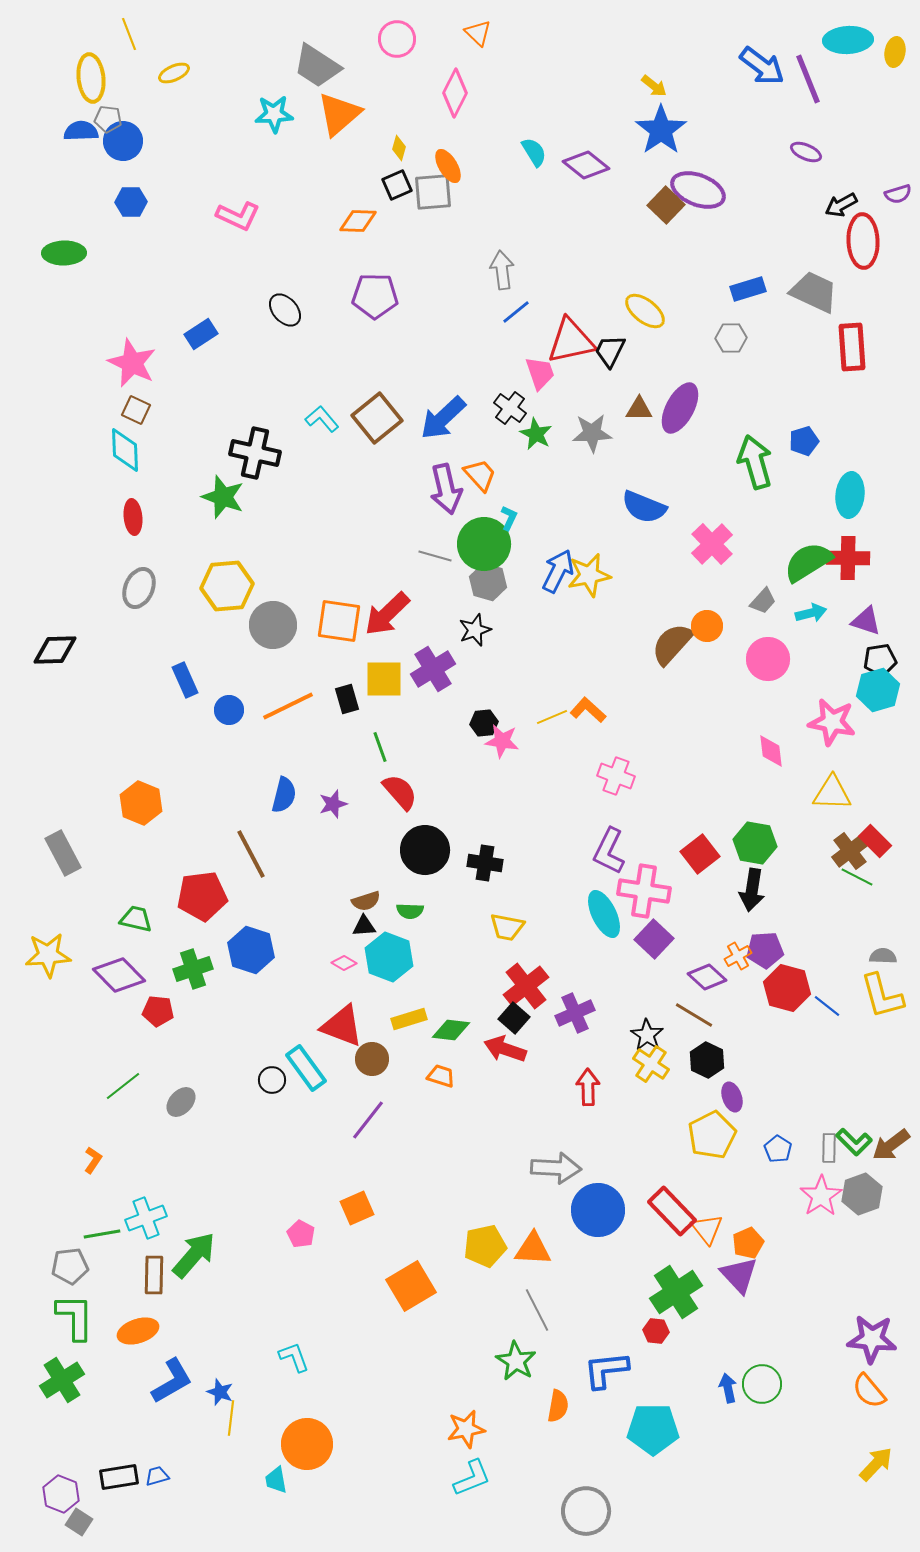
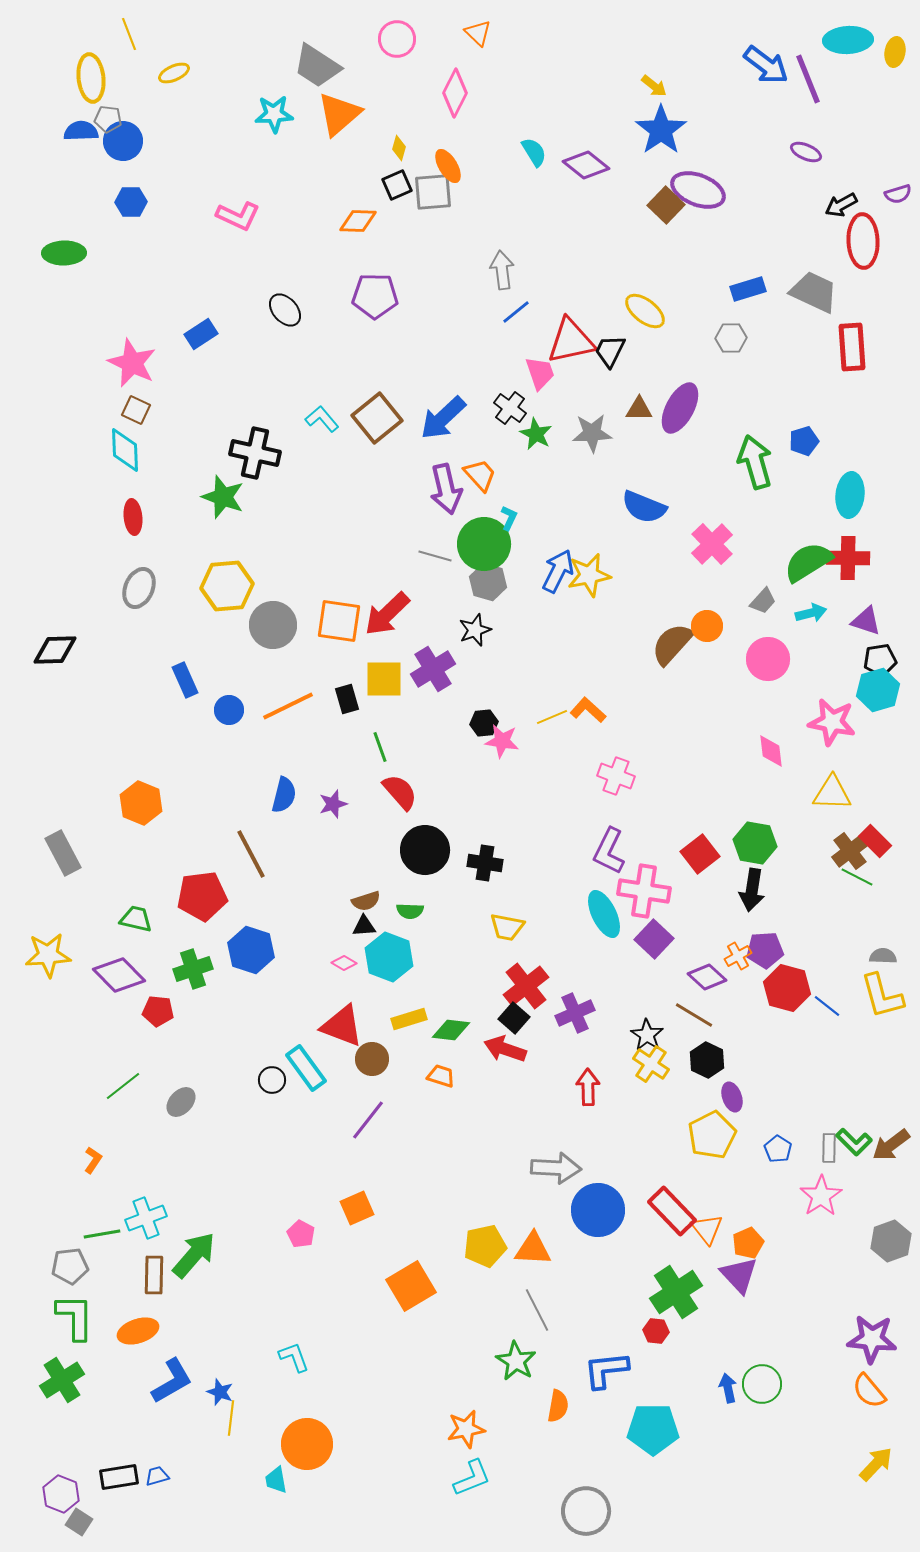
blue arrow at (762, 66): moved 4 px right, 1 px up
gray hexagon at (862, 1194): moved 29 px right, 47 px down
